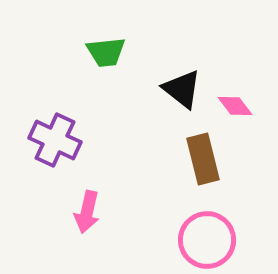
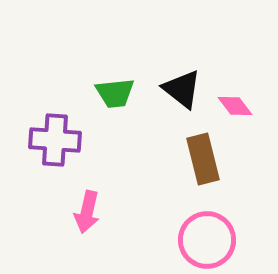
green trapezoid: moved 9 px right, 41 px down
purple cross: rotated 21 degrees counterclockwise
